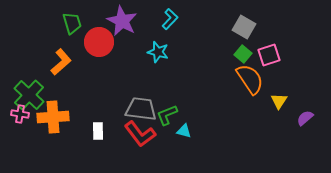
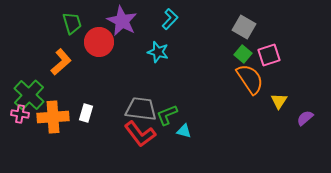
white rectangle: moved 12 px left, 18 px up; rotated 18 degrees clockwise
